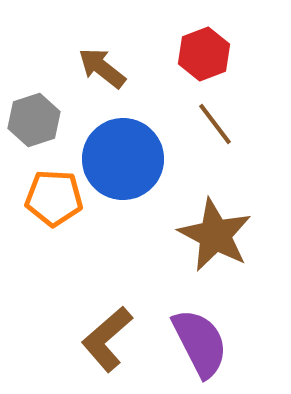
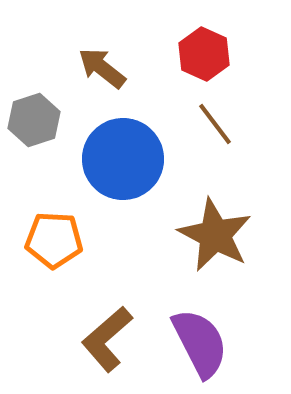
red hexagon: rotated 15 degrees counterclockwise
orange pentagon: moved 42 px down
